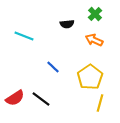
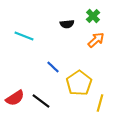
green cross: moved 2 px left, 2 px down
orange arrow: moved 2 px right; rotated 114 degrees clockwise
yellow pentagon: moved 11 px left, 6 px down
black line: moved 2 px down
